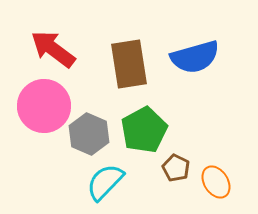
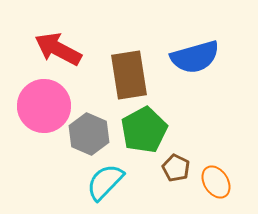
red arrow: moved 5 px right; rotated 9 degrees counterclockwise
brown rectangle: moved 11 px down
